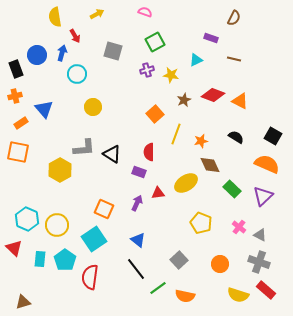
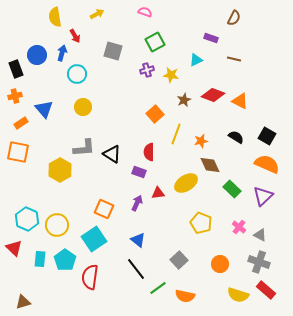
yellow circle at (93, 107): moved 10 px left
black square at (273, 136): moved 6 px left
